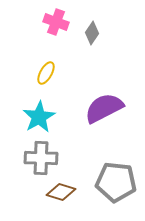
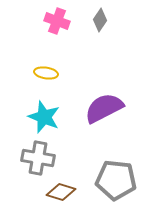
pink cross: moved 1 px right, 1 px up
gray diamond: moved 8 px right, 13 px up
yellow ellipse: rotated 70 degrees clockwise
cyan star: moved 5 px right; rotated 20 degrees counterclockwise
gray cross: moved 3 px left; rotated 8 degrees clockwise
gray pentagon: moved 2 px up
